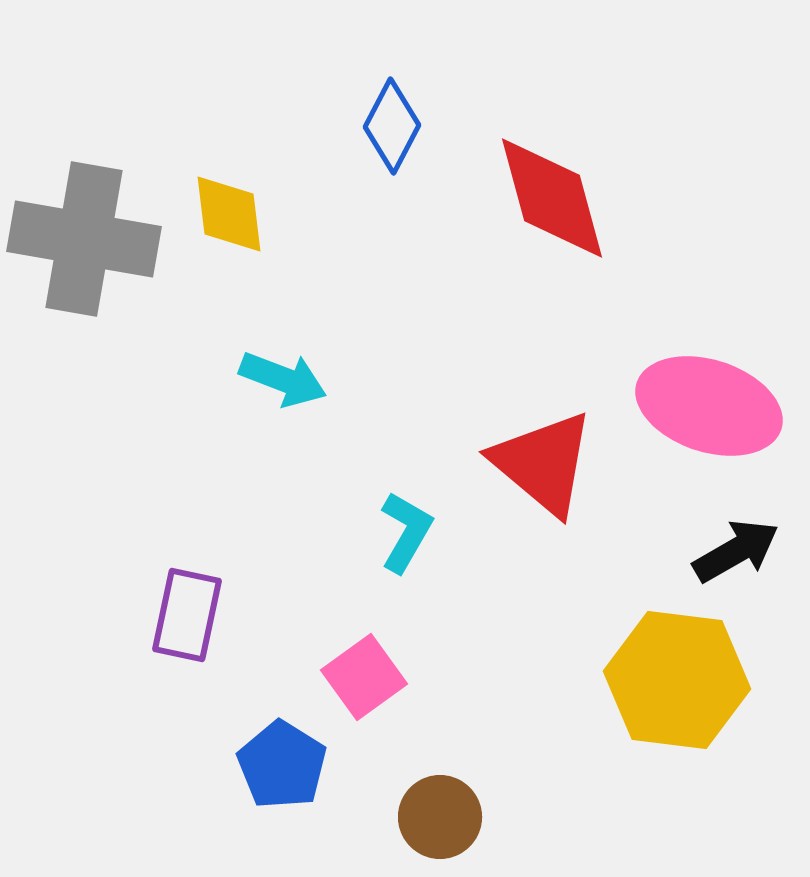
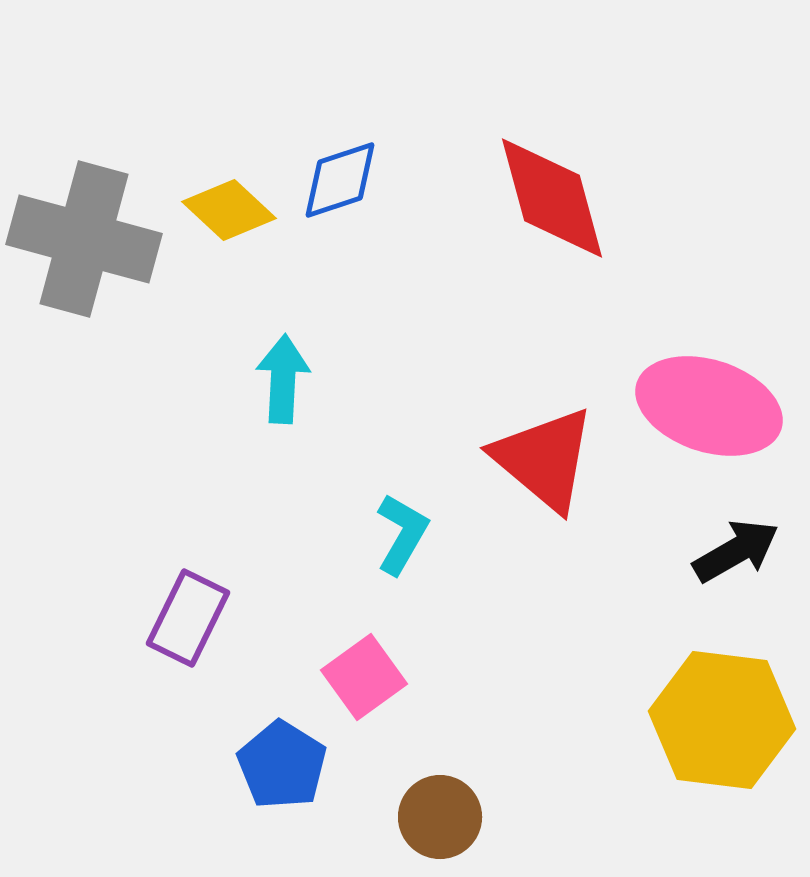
blue diamond: moved 52 px left, 54 px down; rotated 44 degrees clockwise
yellow diamond: moved 4 px up; rotated 40 degrees counterclockwise
gray cross: rotated 5 degrees clockwise
cyan arrow: rotated 108 degrees counterclockwise
red triangle: moved 1 px right, 4 px up
cyan L-shape: moved 4 px left, 2 px down
purple rectangle: moved 1 px right, 3 px down; rotated 14 degrees clockwise
yellow hexagon: moved 45 px right, 40 px down
